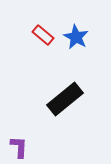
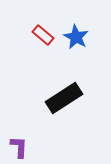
black rectangle: moved 1 px left, 1 px up; rotated 6 degrees clockwise
